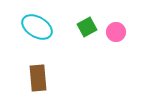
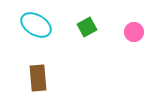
cyan ellipse: moved 1 px left, 2 px up
pink circle: moved 18 px right
